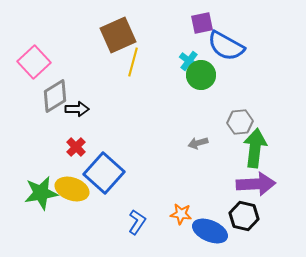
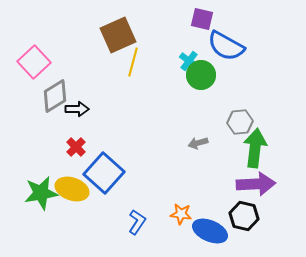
purple square: moved 4 px up; rotated 25 degrees clockwise
